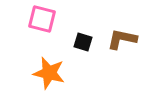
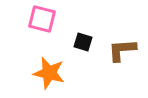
brown L-shape: moved 11 px down; rotated 16 degrees counterclockwise
